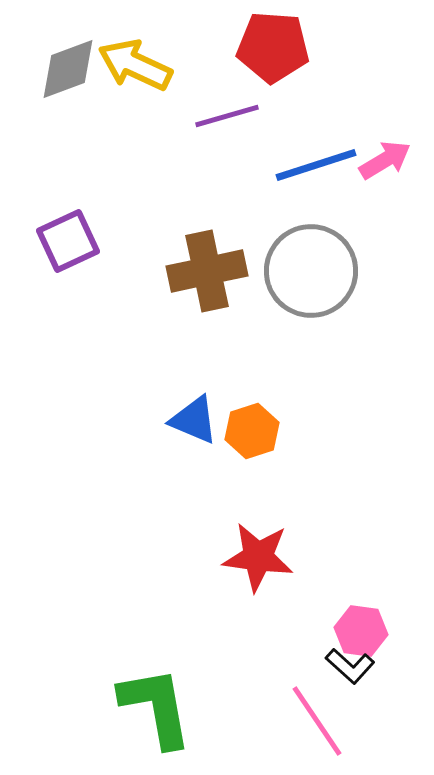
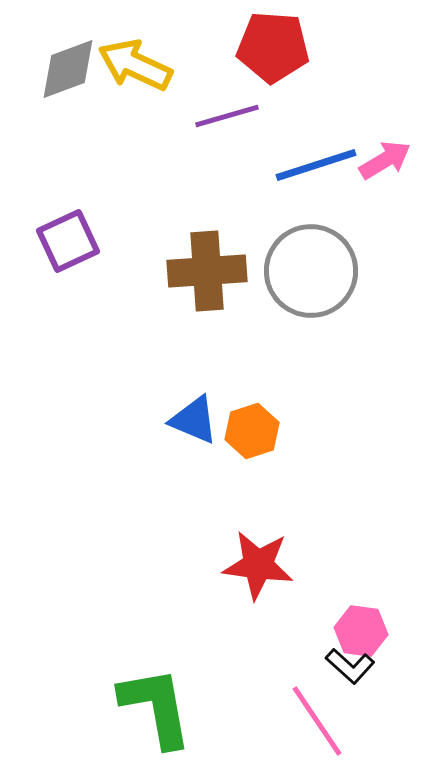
brown cross: rotated 8 degrees clockwise
red star: moved 8 px down
